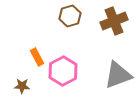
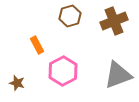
orange rectangle: moved 12 px up
brown star: moved 5 px left, 3 px up; rotated 14 degrees clockwise
